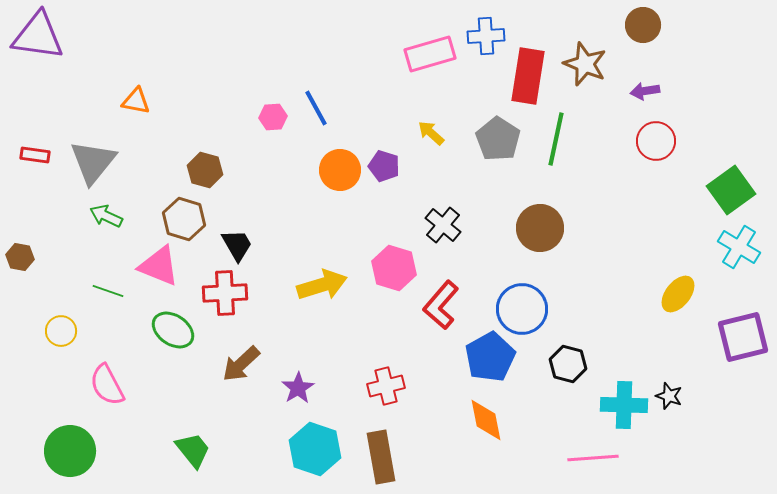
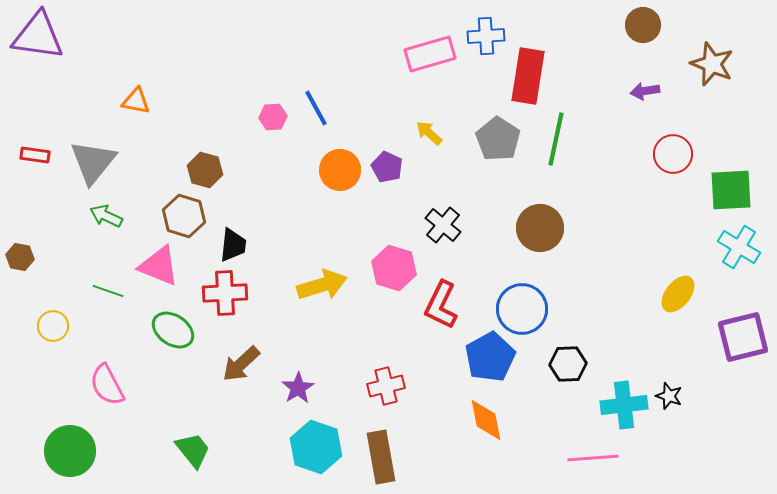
brown star at (585, 64): moved 127 px right
yellow arrow at (431, 133): moved 2 px left
red circle at (656, 141): moved 17 px right, 13 px down
purple pentagon at (384, 166): moved 3 px right, 1 px down; rotated 8 degrees clockwise
green square at (731, 190): rotated 33 degrees clockwise
brown hexagon at (184, 219): moved 3 px up
black trapezoid at (237, 245): moved 4 px left; rotated 36 degrees clockwise
red L-shape at (441, 305): rotated 15 degrees counterclockwise
yellow circle at (61, 331): moved 8 px left, 5 px up
black hexagon at (568, 364): rotated 18 degrees counterclockwise
cyan cross at (624, 405): rotated 9 degrees counterclockwise
cyan hexagon at (315, 449): moved 1 px right, 2 px up
